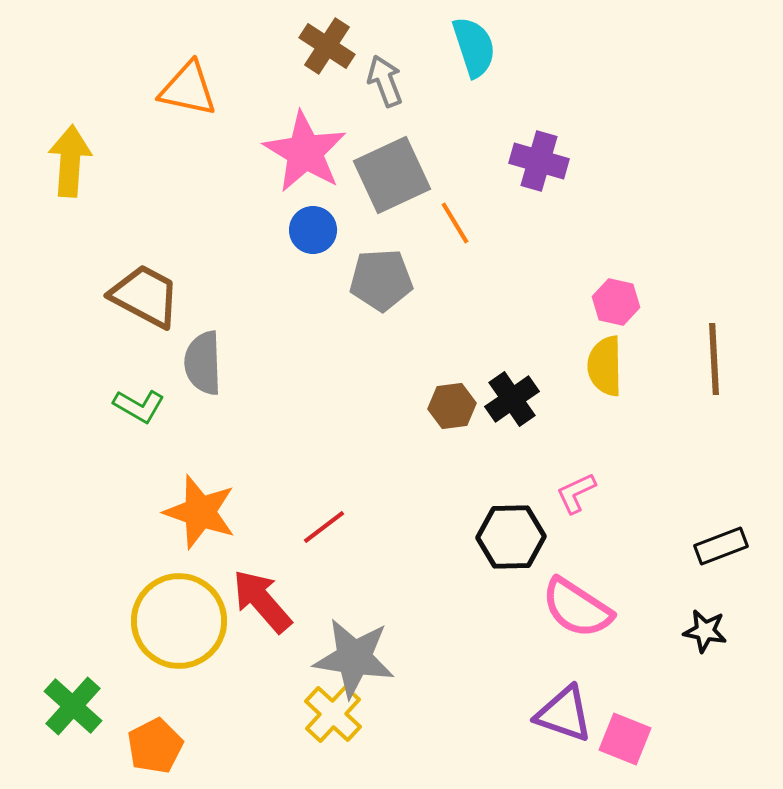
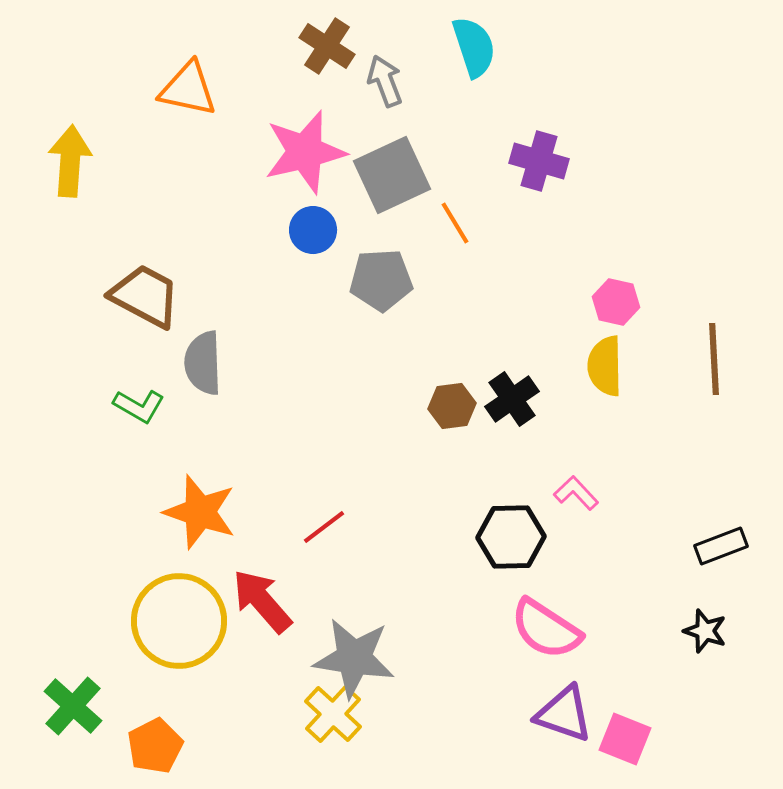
pink star: rotated 28 degrees clockwise
pink L-shape: rotated 72 degrees clockwise
pink semicircle: moved 31 px left, 21 px down
black star: rotated 9 degrees clockwise
